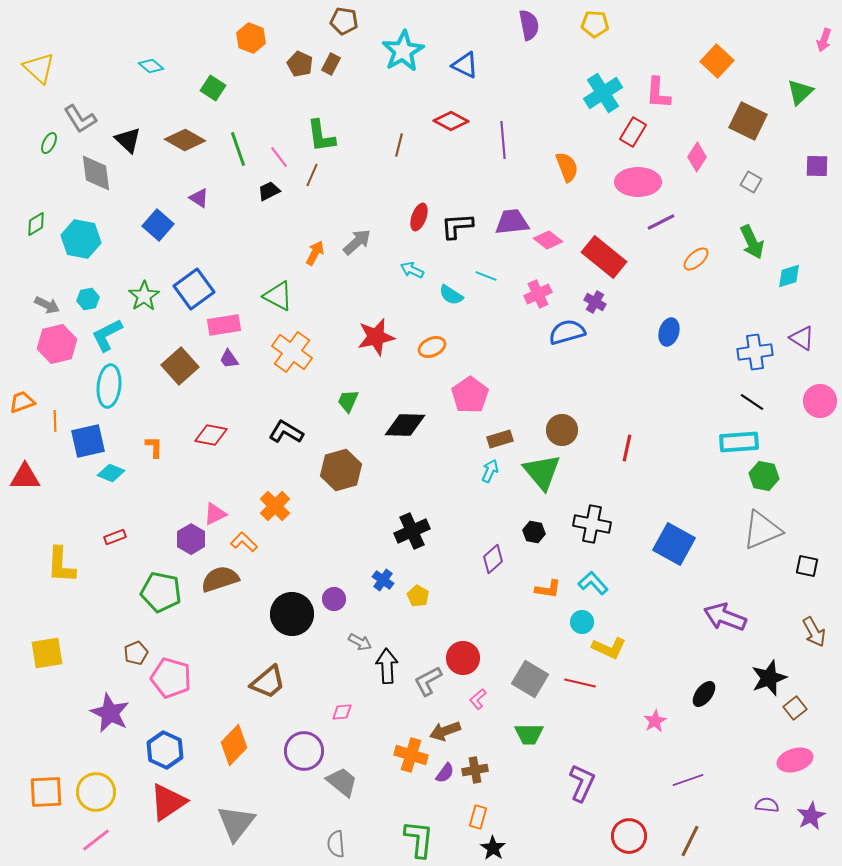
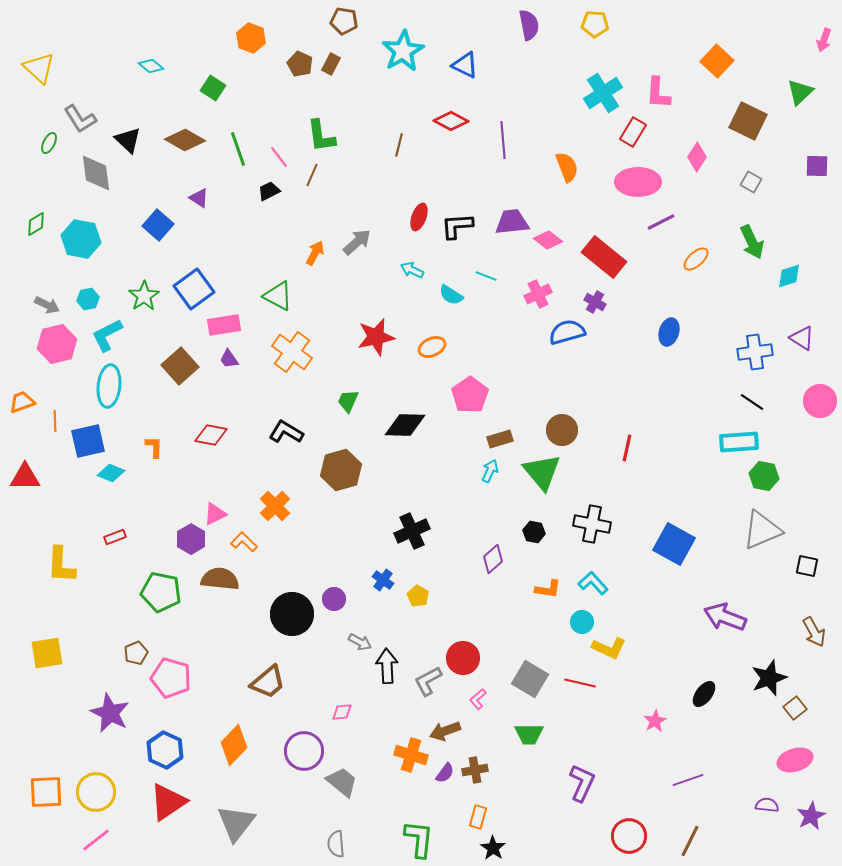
brown semicircle at (220, 579): rotated 24 degrees clockwise
